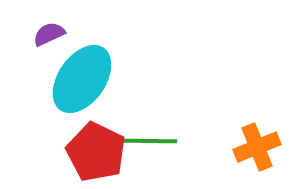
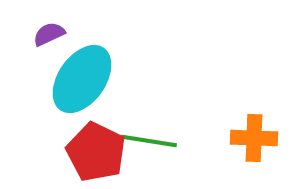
green line: rotated 8 degrees clockwise
orange cross: moved 3 px left, 9 px up; rotated 24 degrees clockwise
